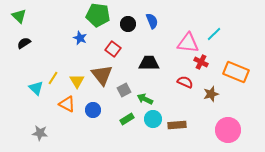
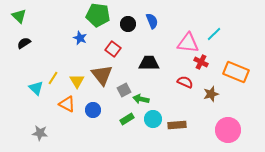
green arrow: moved 4 px left; rotated 14 degrees counterclockwise
